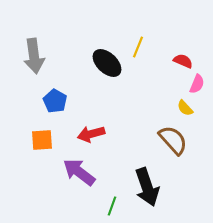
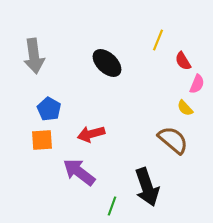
yellow line: moved 20 px right, 7 px up
red semicircle: rotated 144 degrees counterclockwise
blue pentagon: moved 6 px left, 8 px down
brown semicircle: rotated 8 degrees counterclockwise
